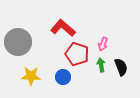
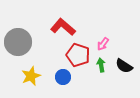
red L-shape: moved 1 px up
pink arrow: rotated 16 degrees clockwise
red pentagon: moved 1 px right, 1 px down
black semicircle: moved 3 px right, 1 px up; rotated 144 degrees clockwise
yellow star: rotated 24 degrees counterclockwise
